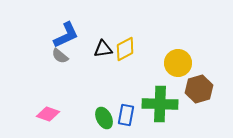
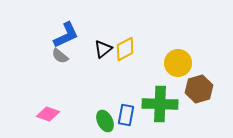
black triangle: rotated 30 degrees counterclockwise
green ellipse: moved 1 px right, 3 px down
